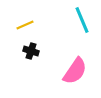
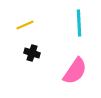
cyan line: moved 3 px left, 3 px down; rotated 20 degrees clockwise
black cross: moved 1 px right, 2 px down
